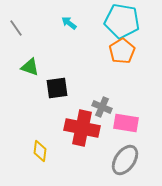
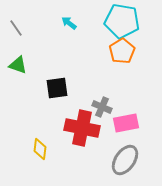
green triangle: moved 12 px left, 2 px up
pink rectangle: rotated 20 degrees counterclockwise
yellow diamond: moved 2 px up
